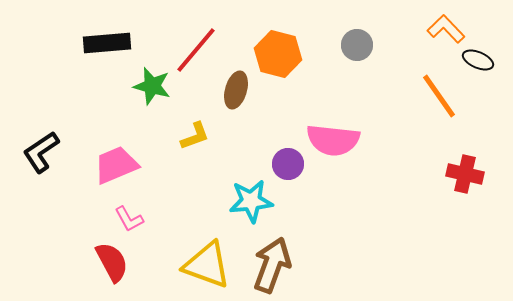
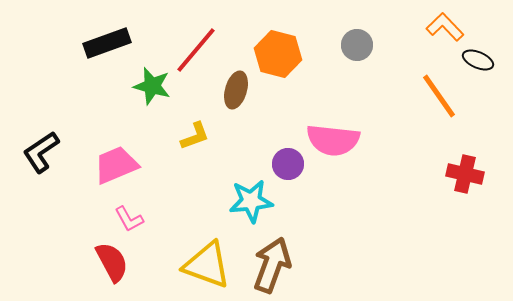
orange L-shape: moved 1 px left, 2 px up
black rectangle: rotated 15 degrees counterclockwise
